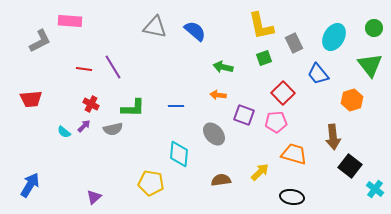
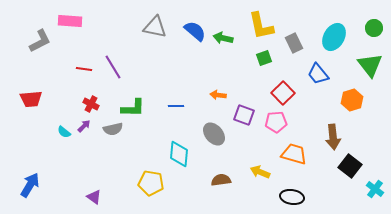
green arrow: moved 29 px up
yellow arrow: rotated 114 degrees counterclockwise
purple triangle: rotated 42 degrees counterclockwise
